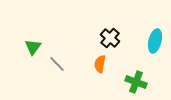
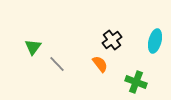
black cross: moved 2 px right, 2 px down; rotated 12 degrees clockwise
orange semicircle: rotated 132 degrees clockwise
